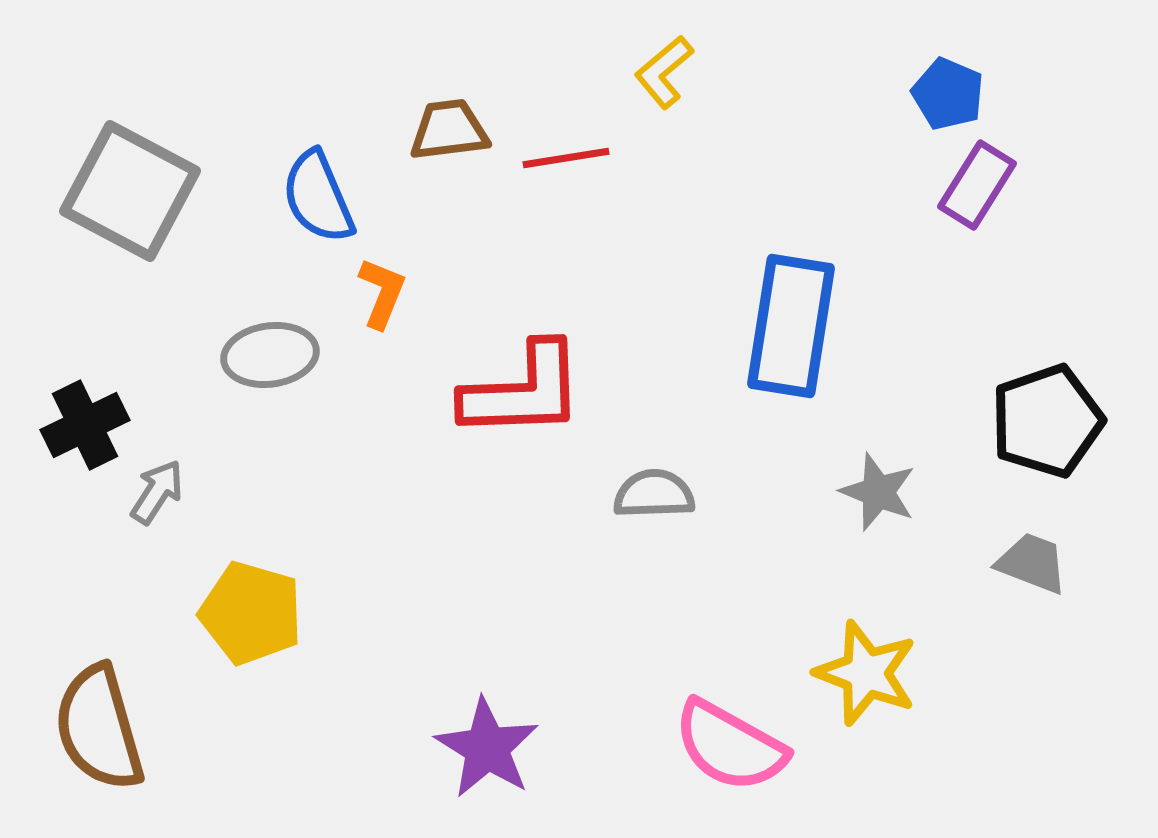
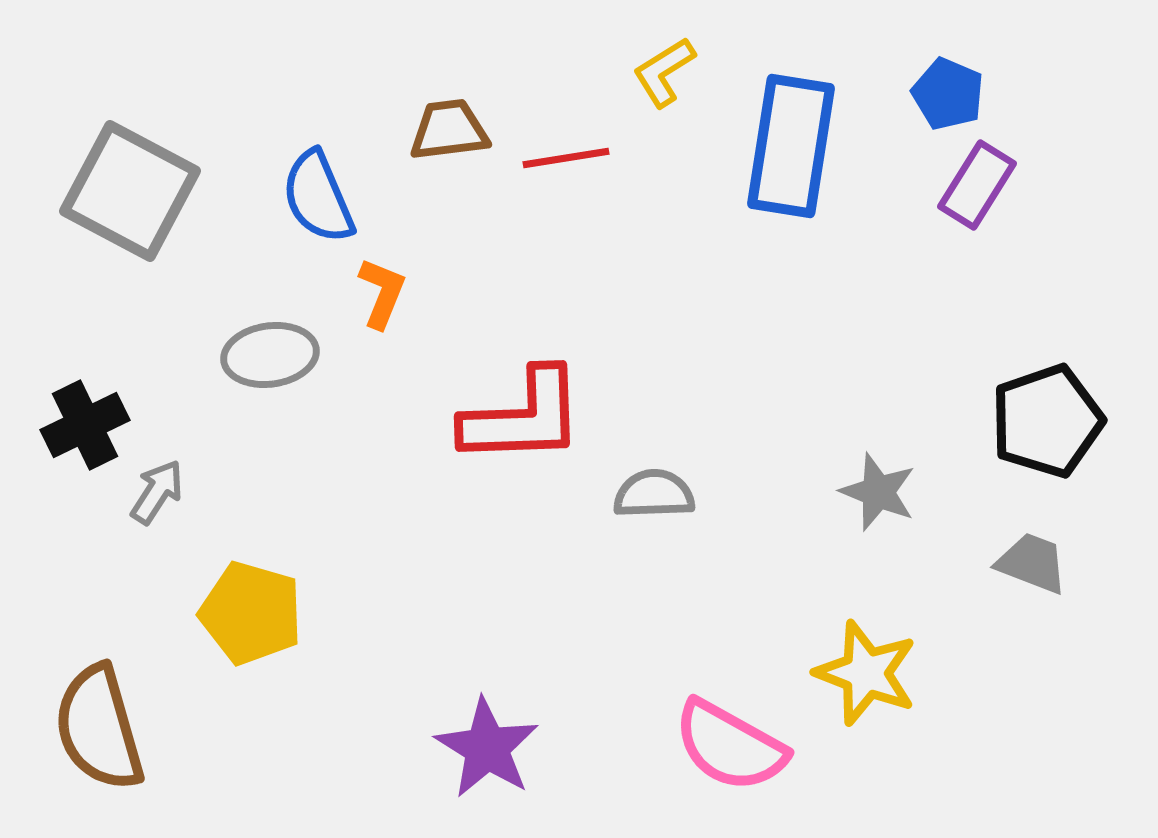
yellow L-shape: rotated 8 degrees clockwise
blue rectangle: moved 180 px up
red L-shape: moved 26 px down
